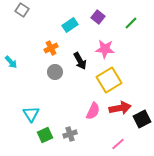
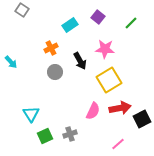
green square: moved 1 px down
